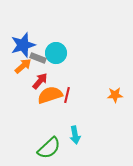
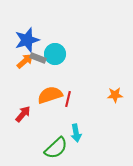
blue star: moved 4 px right, 5 px up
cyan circle: moved 1 px left, 1 px down
orange arrow: moved 2 px right, 5 px up
red arrow: moved 17 px left, 33 px down
red line: moved 1 px right, 4 px down
cyan arrow: moved 1 px right, 2 px up
green semicircle: moved 7 px right
